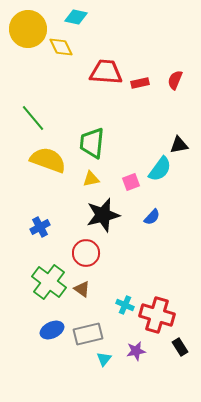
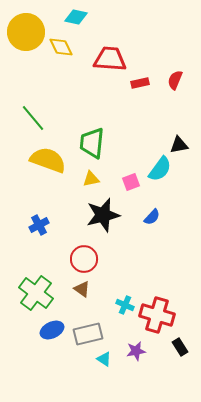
yellow circle: moved 2 px left, 3 px down
red trapezoid: moved 4 px right, 13 px up
blue cross: moved 1 px left, 2 px up
red circle: moved 2 px left, 6 px down
green cross: moved 13 px left, 11 px down
cyan triangle: rotated 35 degrees counterclockwise
